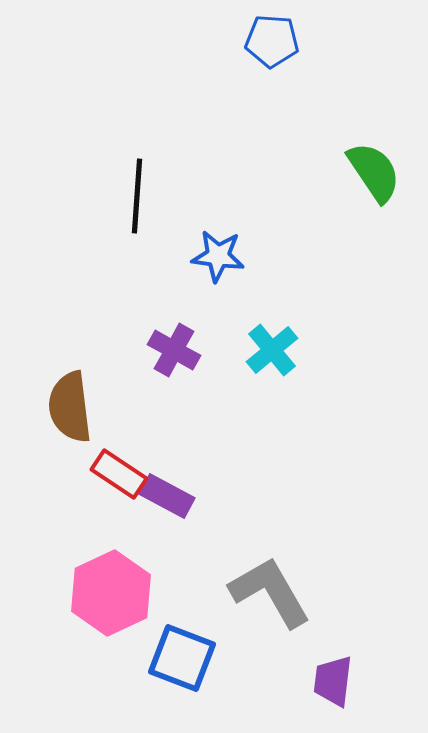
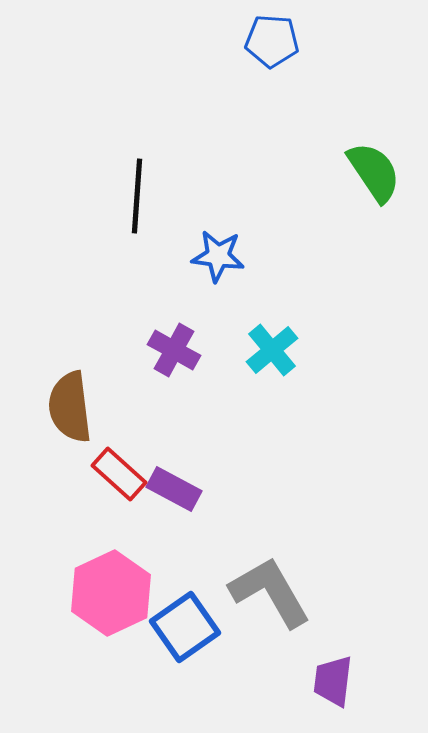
red rectangle: rotated 8 degrees clockwise
purple rectangle: moved 7 px right, 7 px up
blue square: moved 3 px right, 31 px up; rotated 34 degrees clockwise
